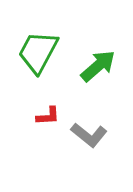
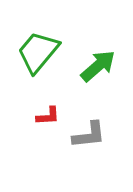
green trapezoid: rotated 12 degrees clockwise
gray L-shape: rotated 45 degrees counterclockwise
